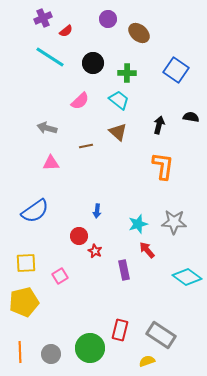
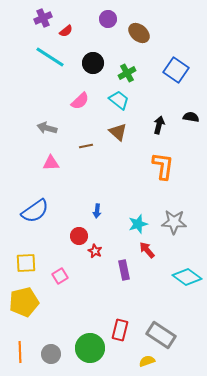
green cross: rotated 30 degrees counterclockwise
